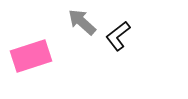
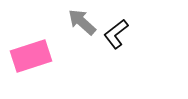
black L-shape: moved 2 px left, 2 px up
